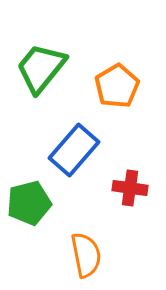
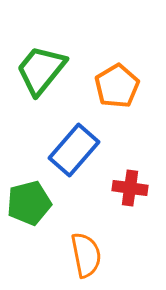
green trapezoid: moved 2 px down
